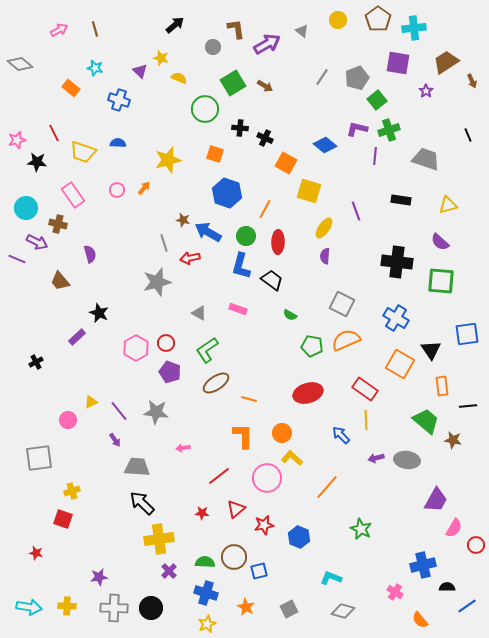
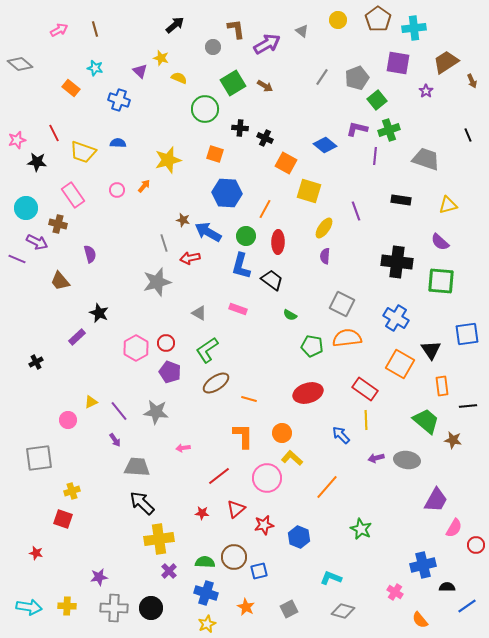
orange arrow at (144, 188): moved 2 px up
blue hexagon at (227, 193): rotated 16 degrees counterclockwise
orange semicircle at (346, 340): moved 1 px right, 2 px up; rotated 16 degrees clockwise
